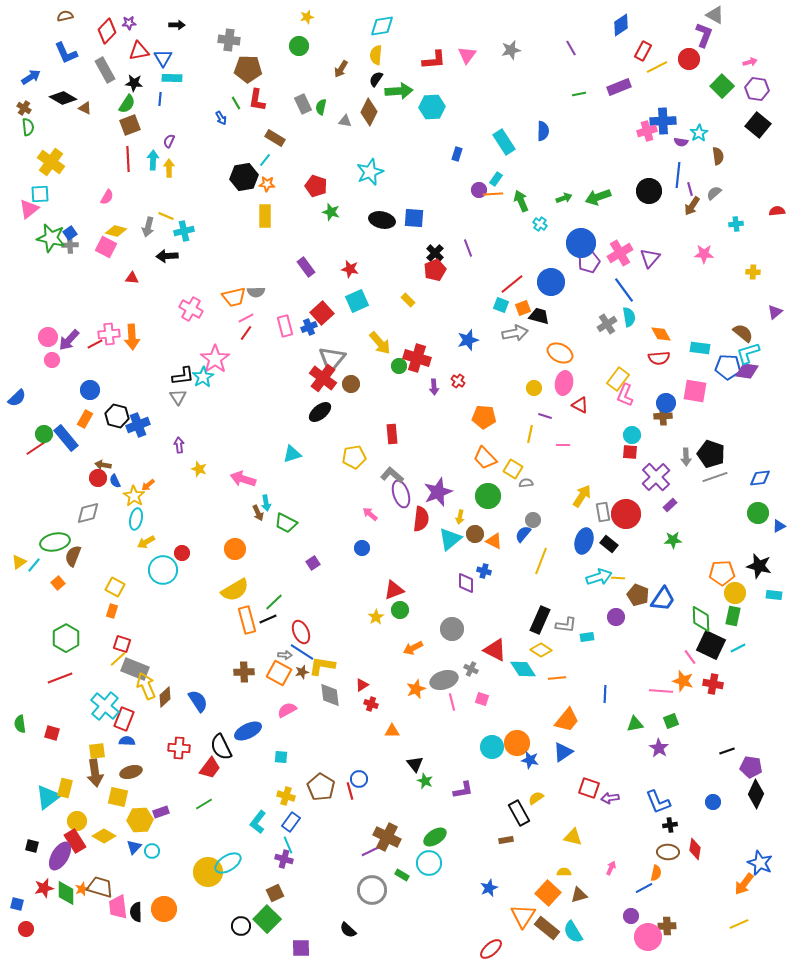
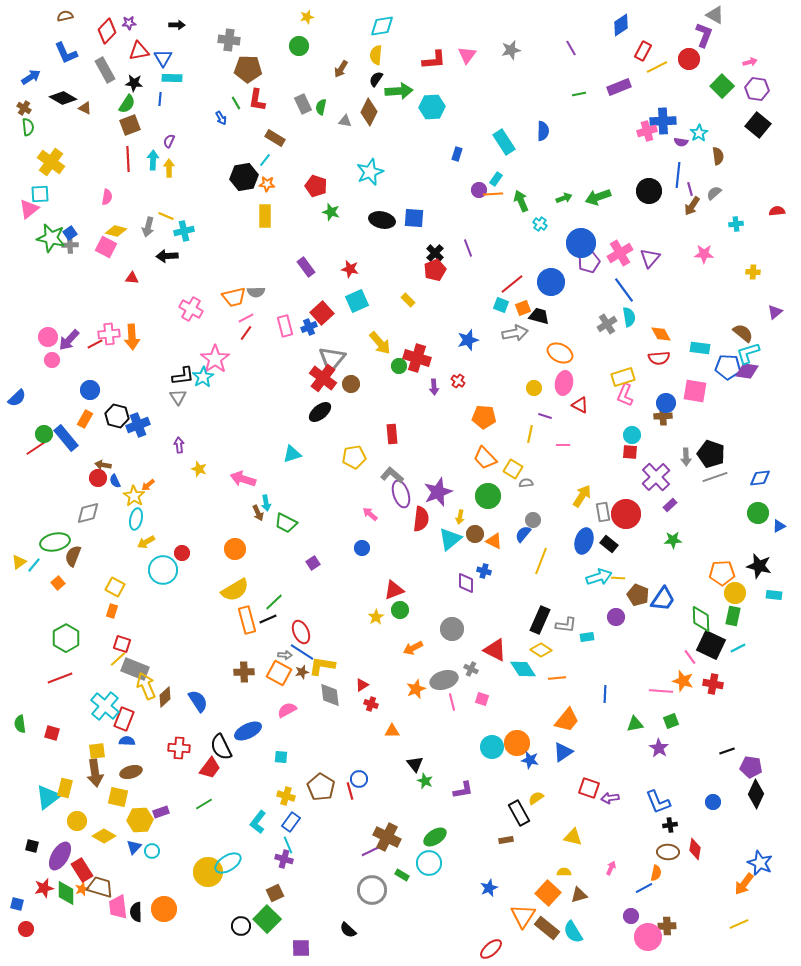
pink semicircle at (107, 197): rotated 21 degrees counterclockwise
yellow rectangle at (618, 379): moved 5 px right, 2 px up; rotated 35 degrees clockwise
red rectangle at (75, 841): moved 7 px right, 29 px down
